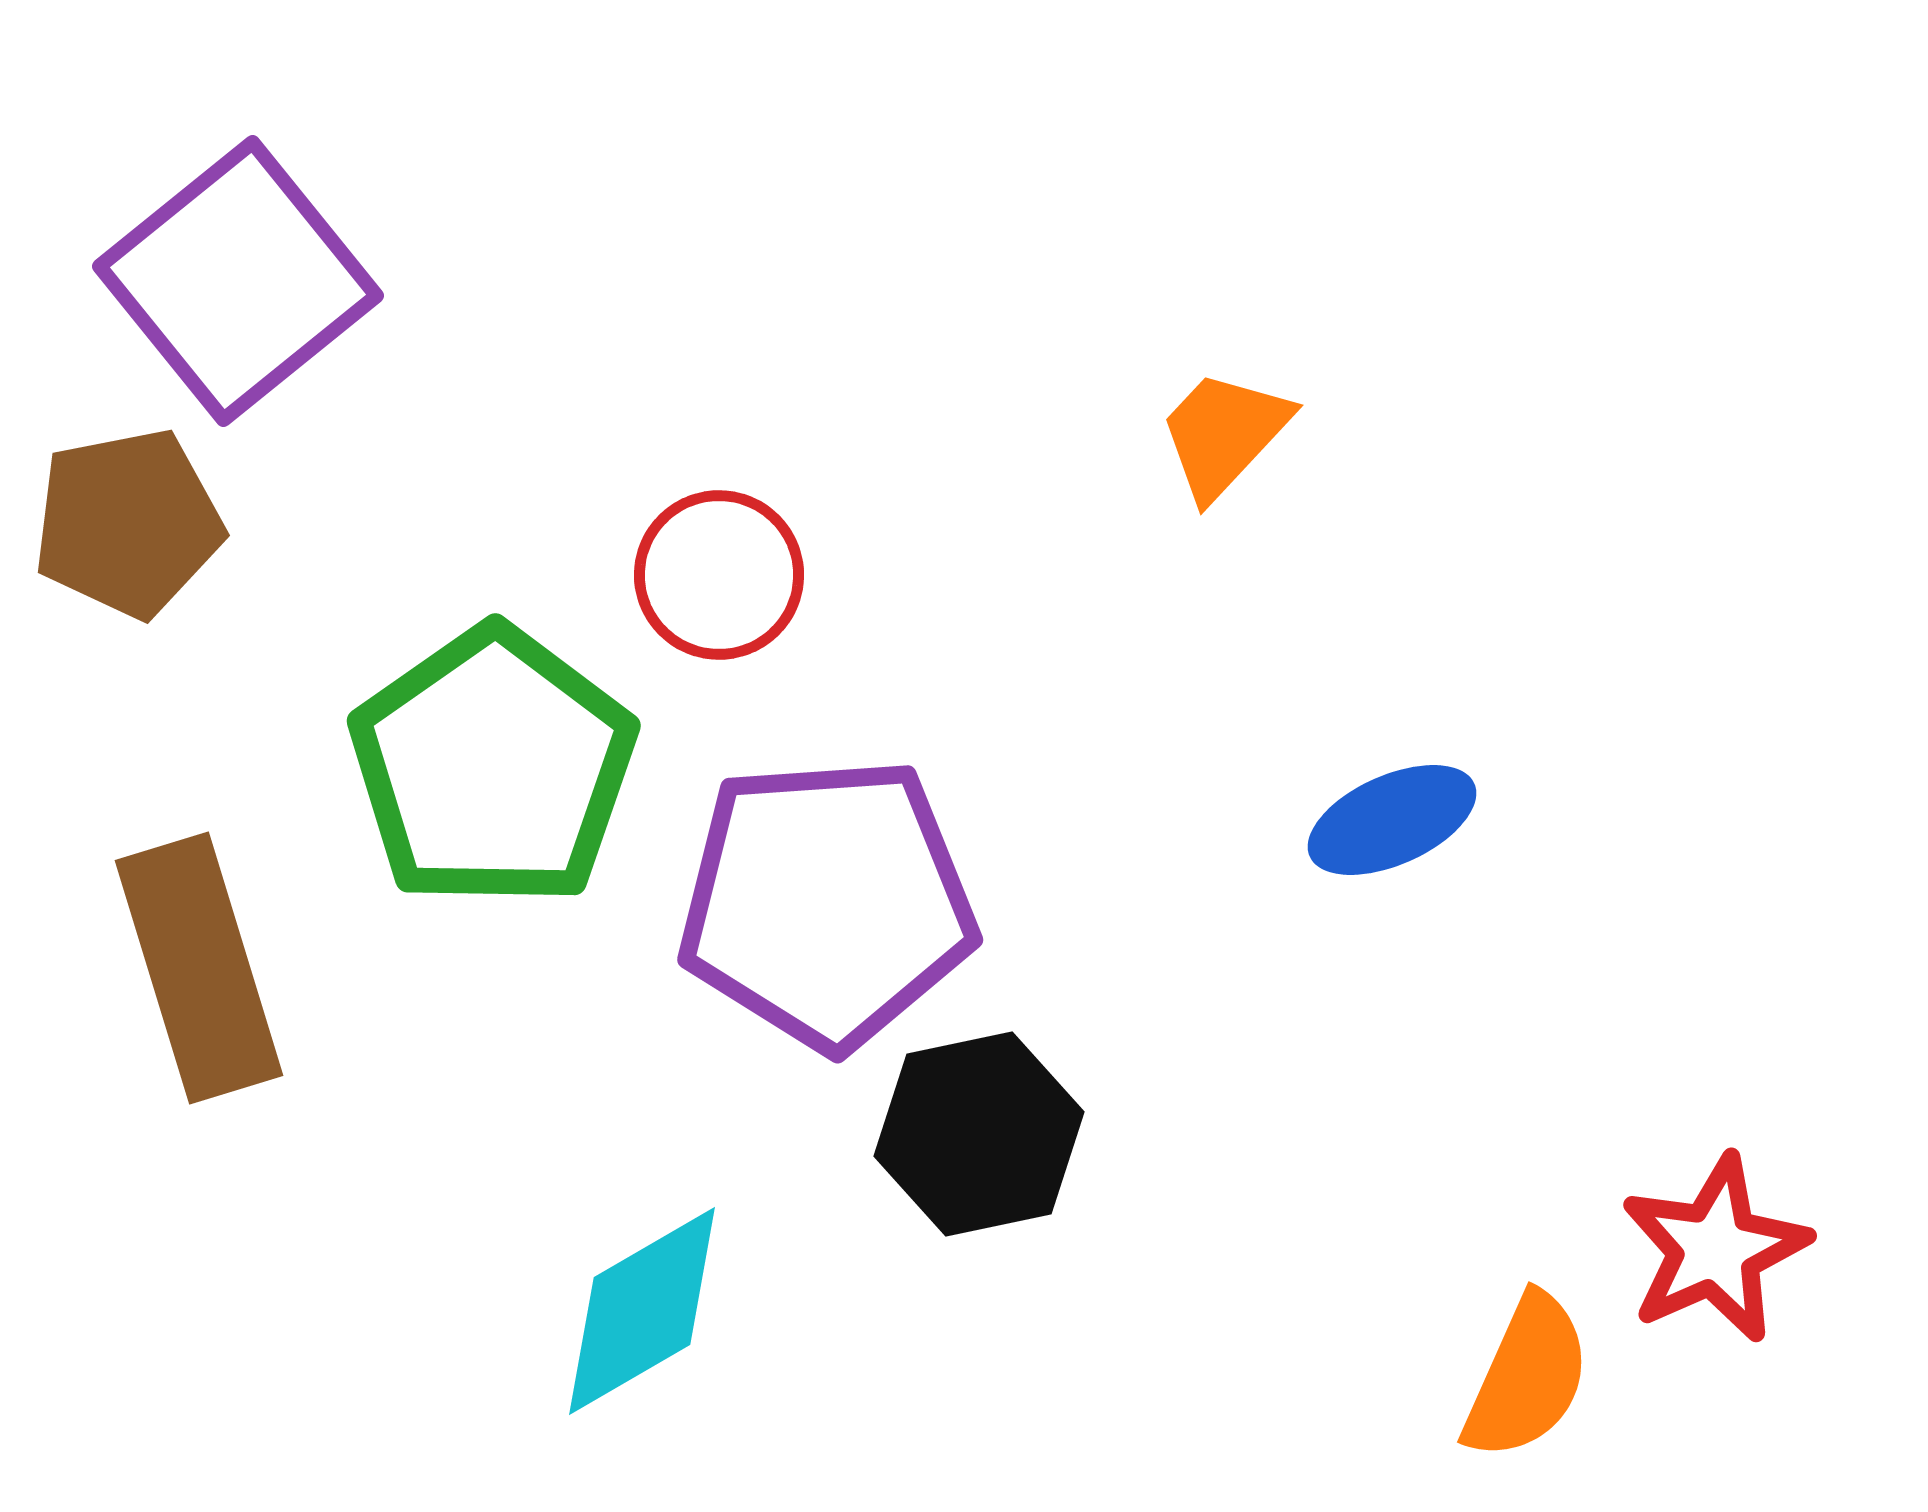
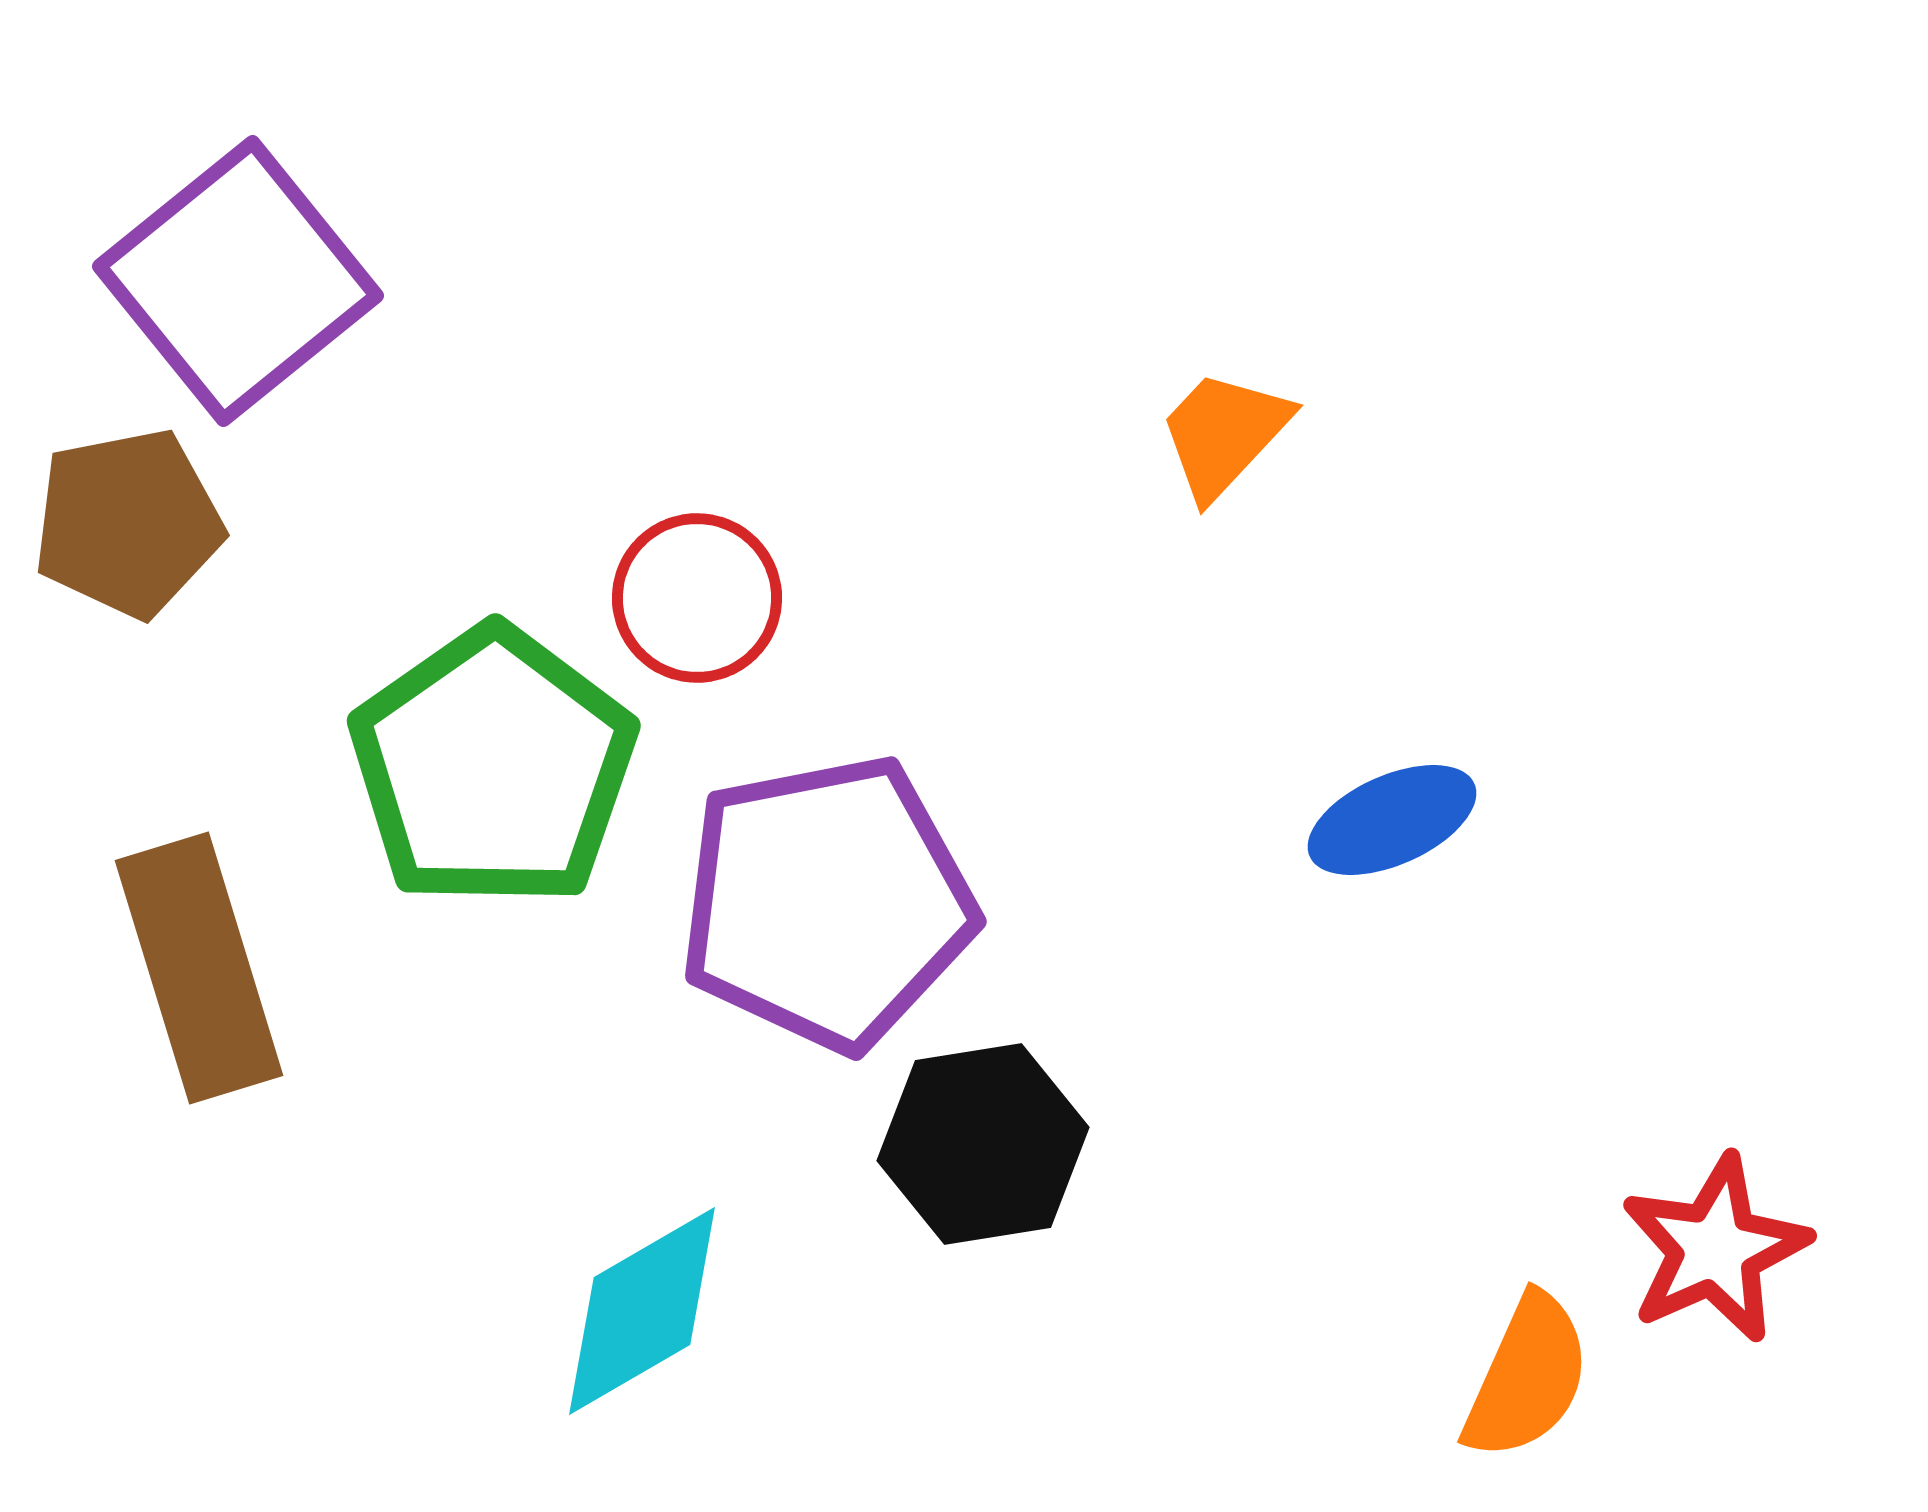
red circle: moved 22 px left, 23 px down
purple pentagon: rotated 7 degrees counterclockwise
black hexagon: moved 4 px right, 10 px down; rotated 3 degrees clockwise
